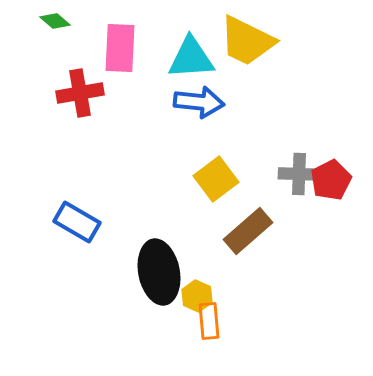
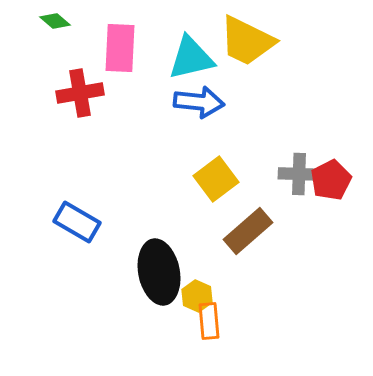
cyan triangle: rotated 9 degrees counterclockwise
